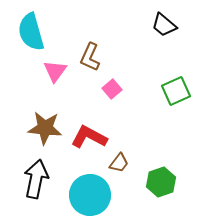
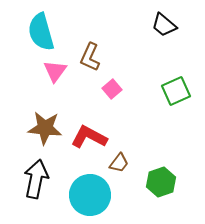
cyan semicircle: moved 10 px right
